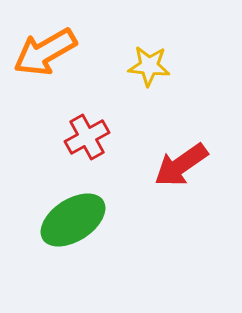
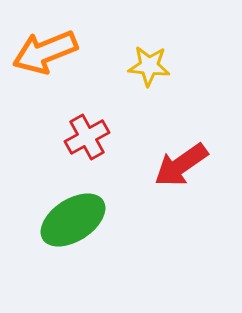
orange arrow: rotated 8 degrees clockwise
